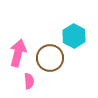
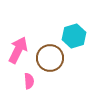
cyan hexagon: rotated 15 degrees clockwise
pink arrow: moved 3 px up; rotated 12 degrees clockwise
